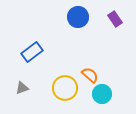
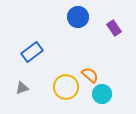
purple rectangle: moved 1 px left, 9 px down
yellow circle: moved 1 px right, 1 px up
